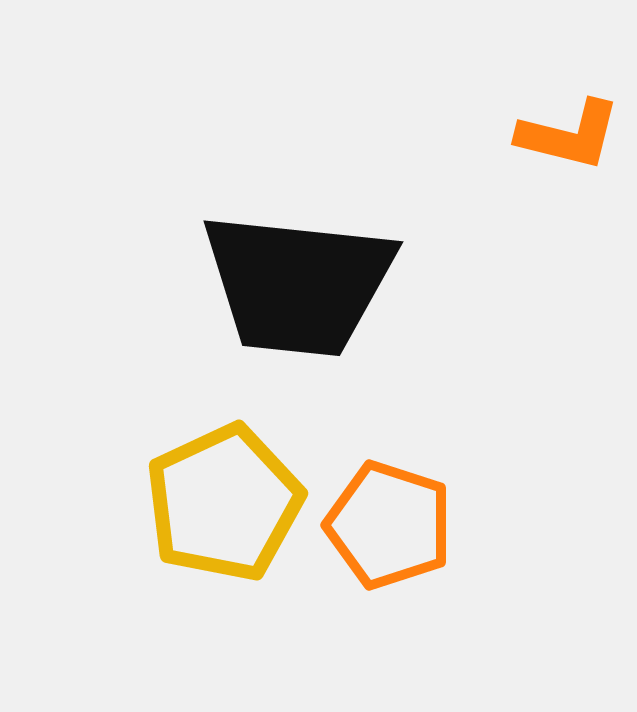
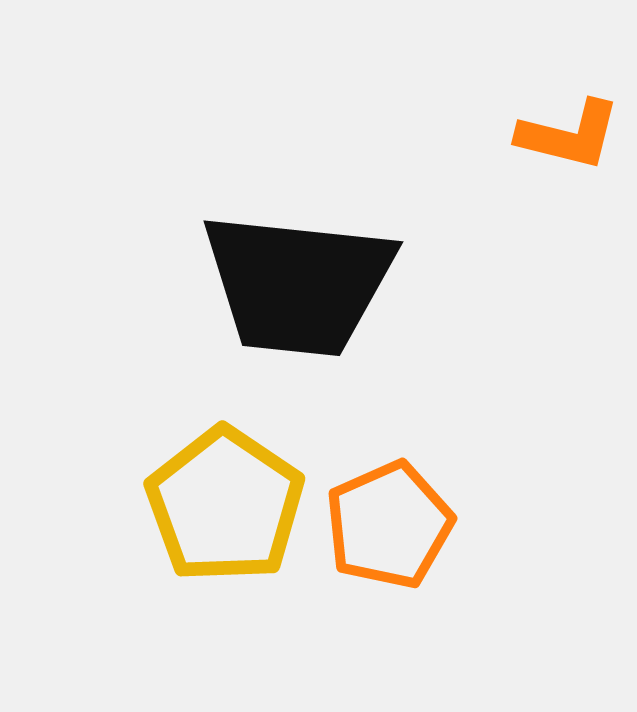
yellow pentagon: moved 1 px right, 2 px down; rotated 13 degrees counterclockwise
orange pentagon: rotated 30 degrees clockwise
